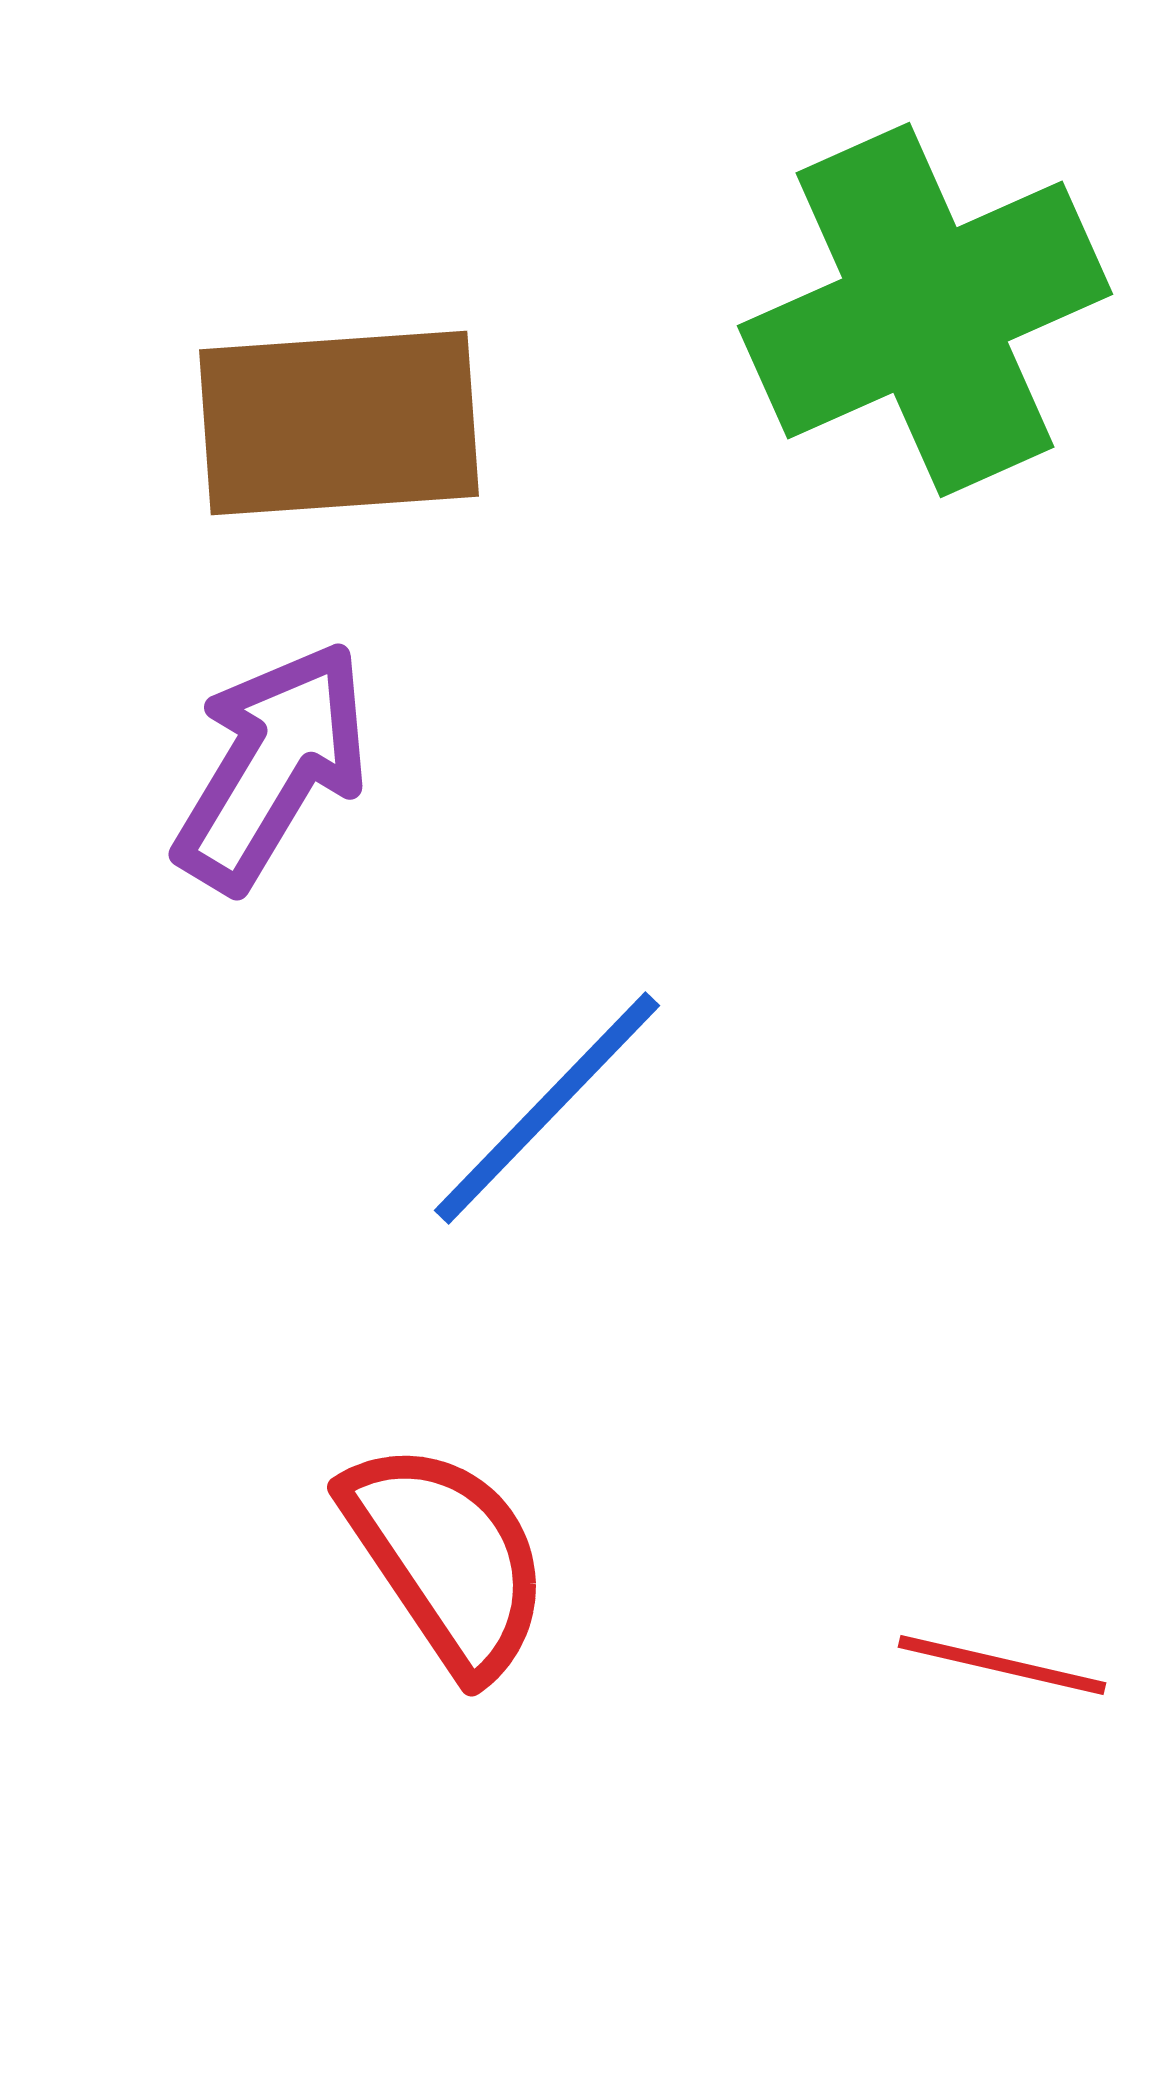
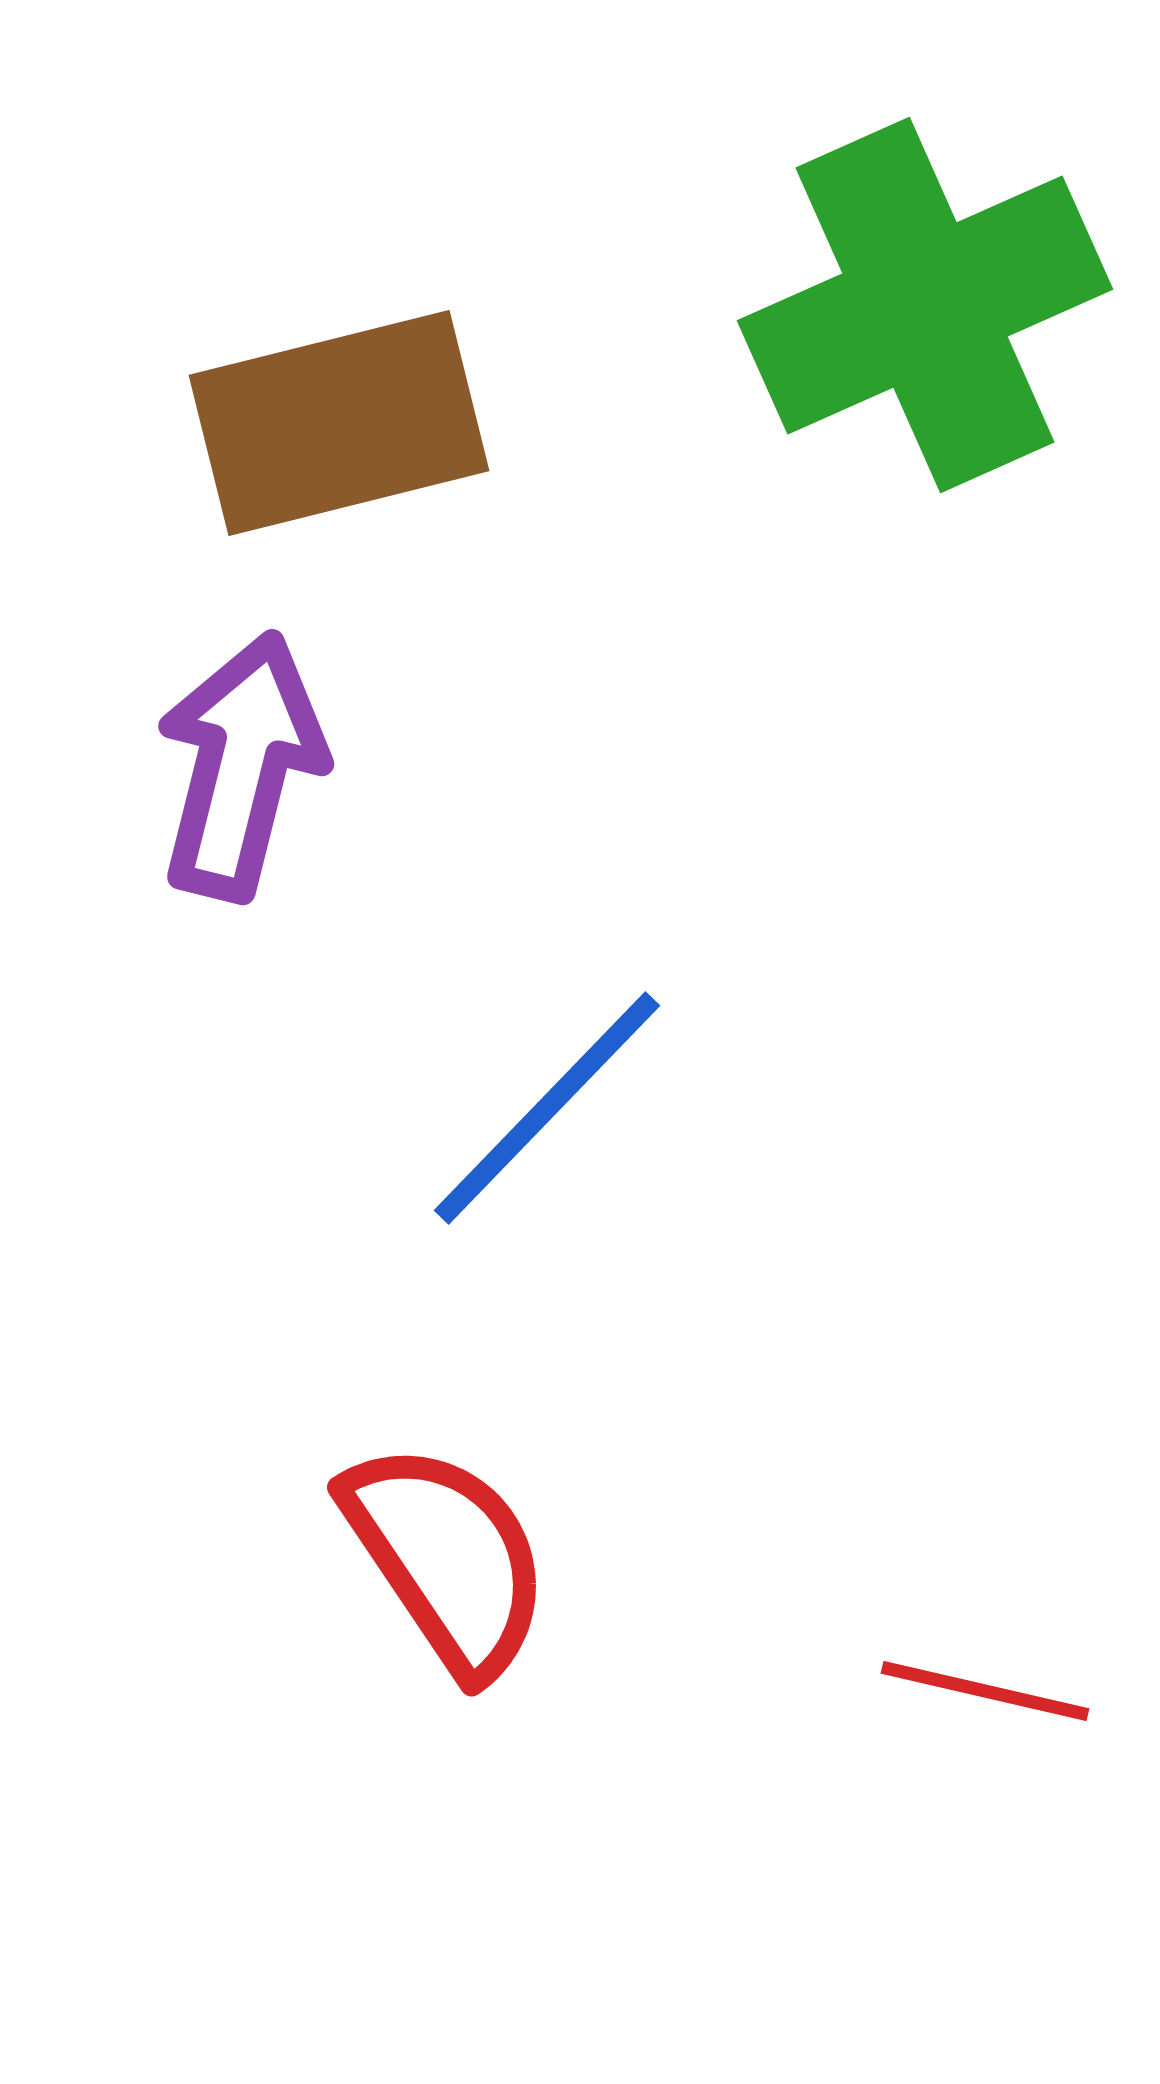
green cross: moved 5 px up
brown rectangle: rotated 10 degrees counterclockwise
purple arrow: moved 31 px left; rotated 17 degrees counterclockwise
red line: moved 17 px left, 26 px down
